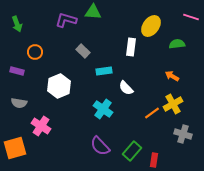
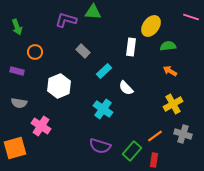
green arrow: moved 3 px down
green semicircle: moved 9 px left, 2 px down
cyan rectangle: rotated 35 degrees counterclockwise
orange arrow: moved 2 px left, 5 px up
orange line: moved 3 px right, 23 px down
purple semicircle: rotated 30 degrees counterclockwise
